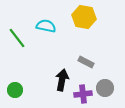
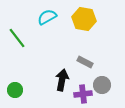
yellow hexagon: moved 2 px down
cyan semicircle: moved 1 px right, 9 px up; rotated 42 degrees counterclockwise
gray rectangle: moved 1 px left
gray circle: moved 3 px left, 3 px up
